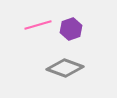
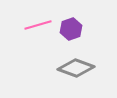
gray diamond: moved 11 px right
